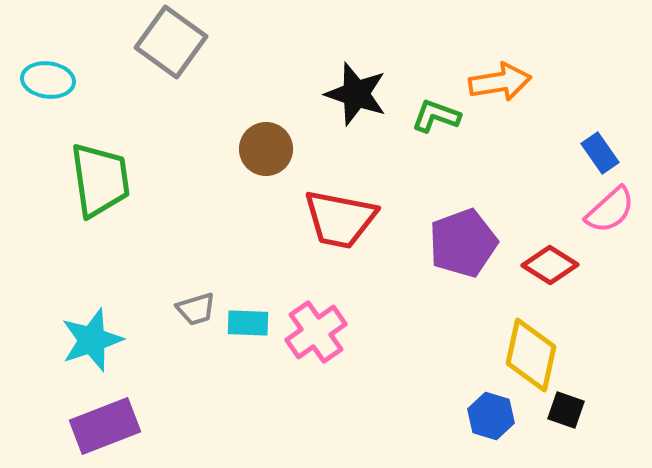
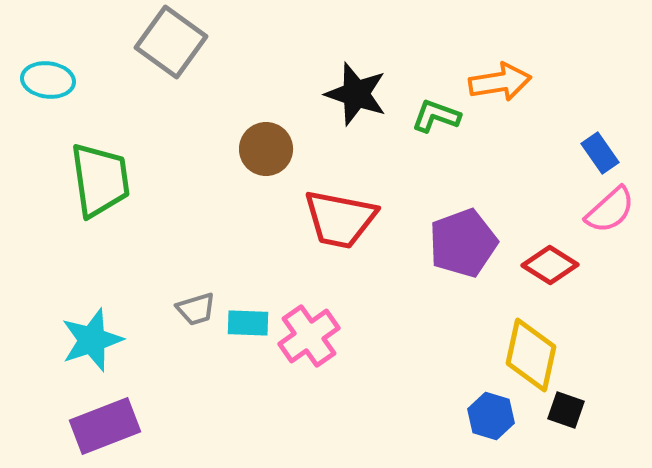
pink cross: moved 7 px left, 4 px down
